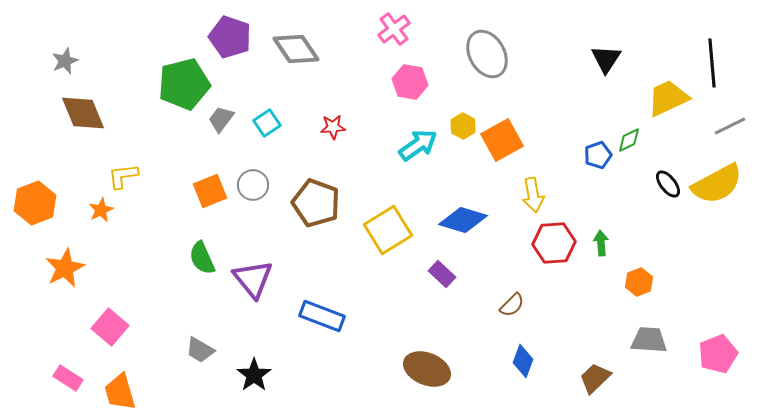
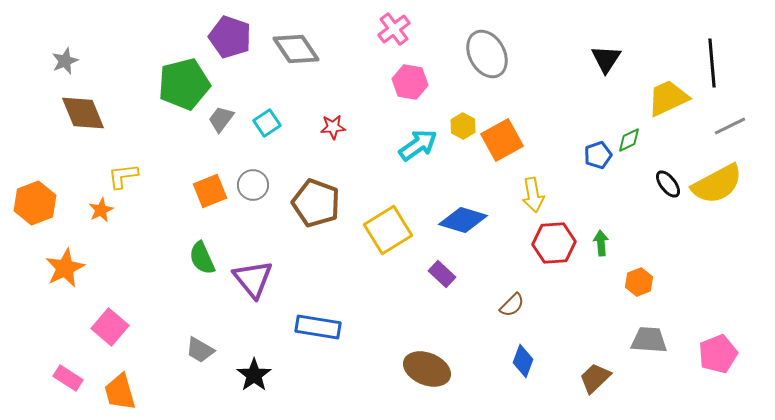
blue rectangle at (322, 316): moved 4 px left, 11 px down; rotated 12 degrees counterclockwise
